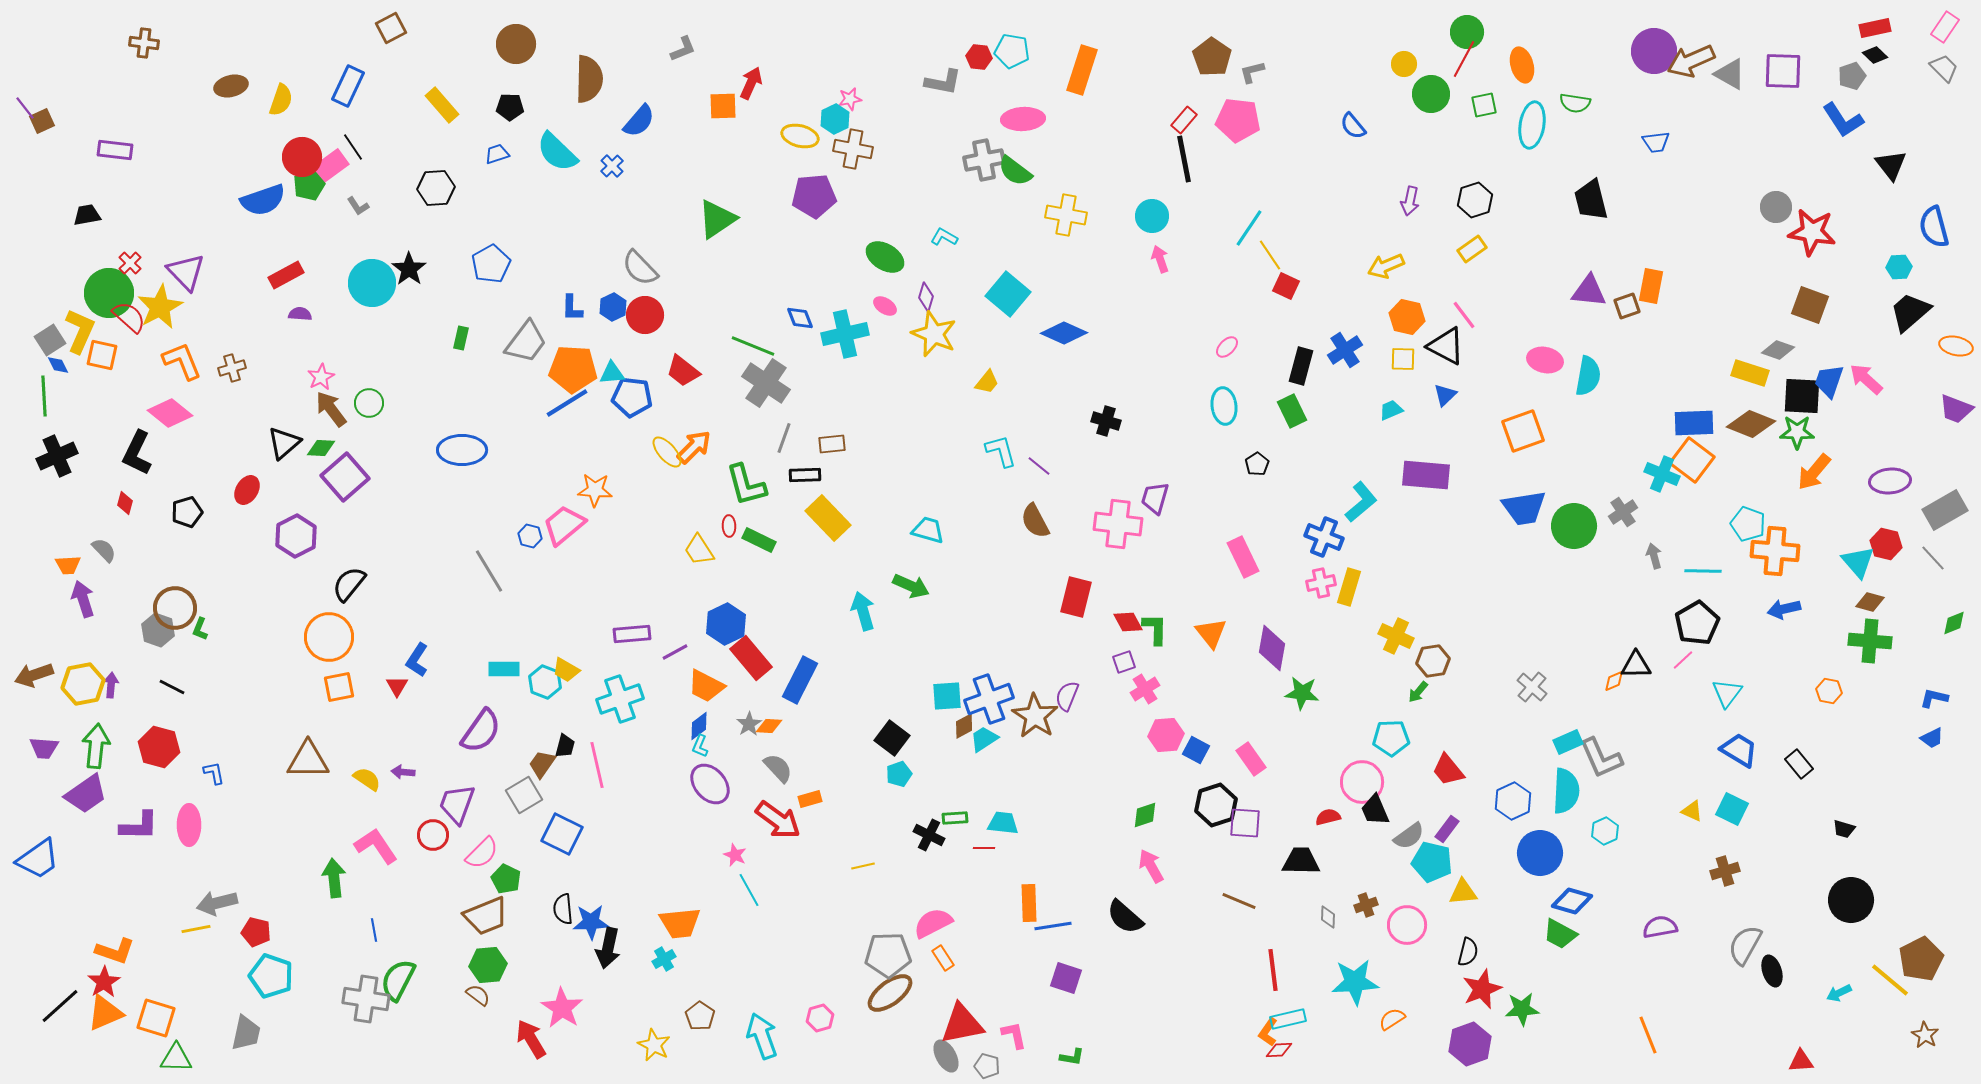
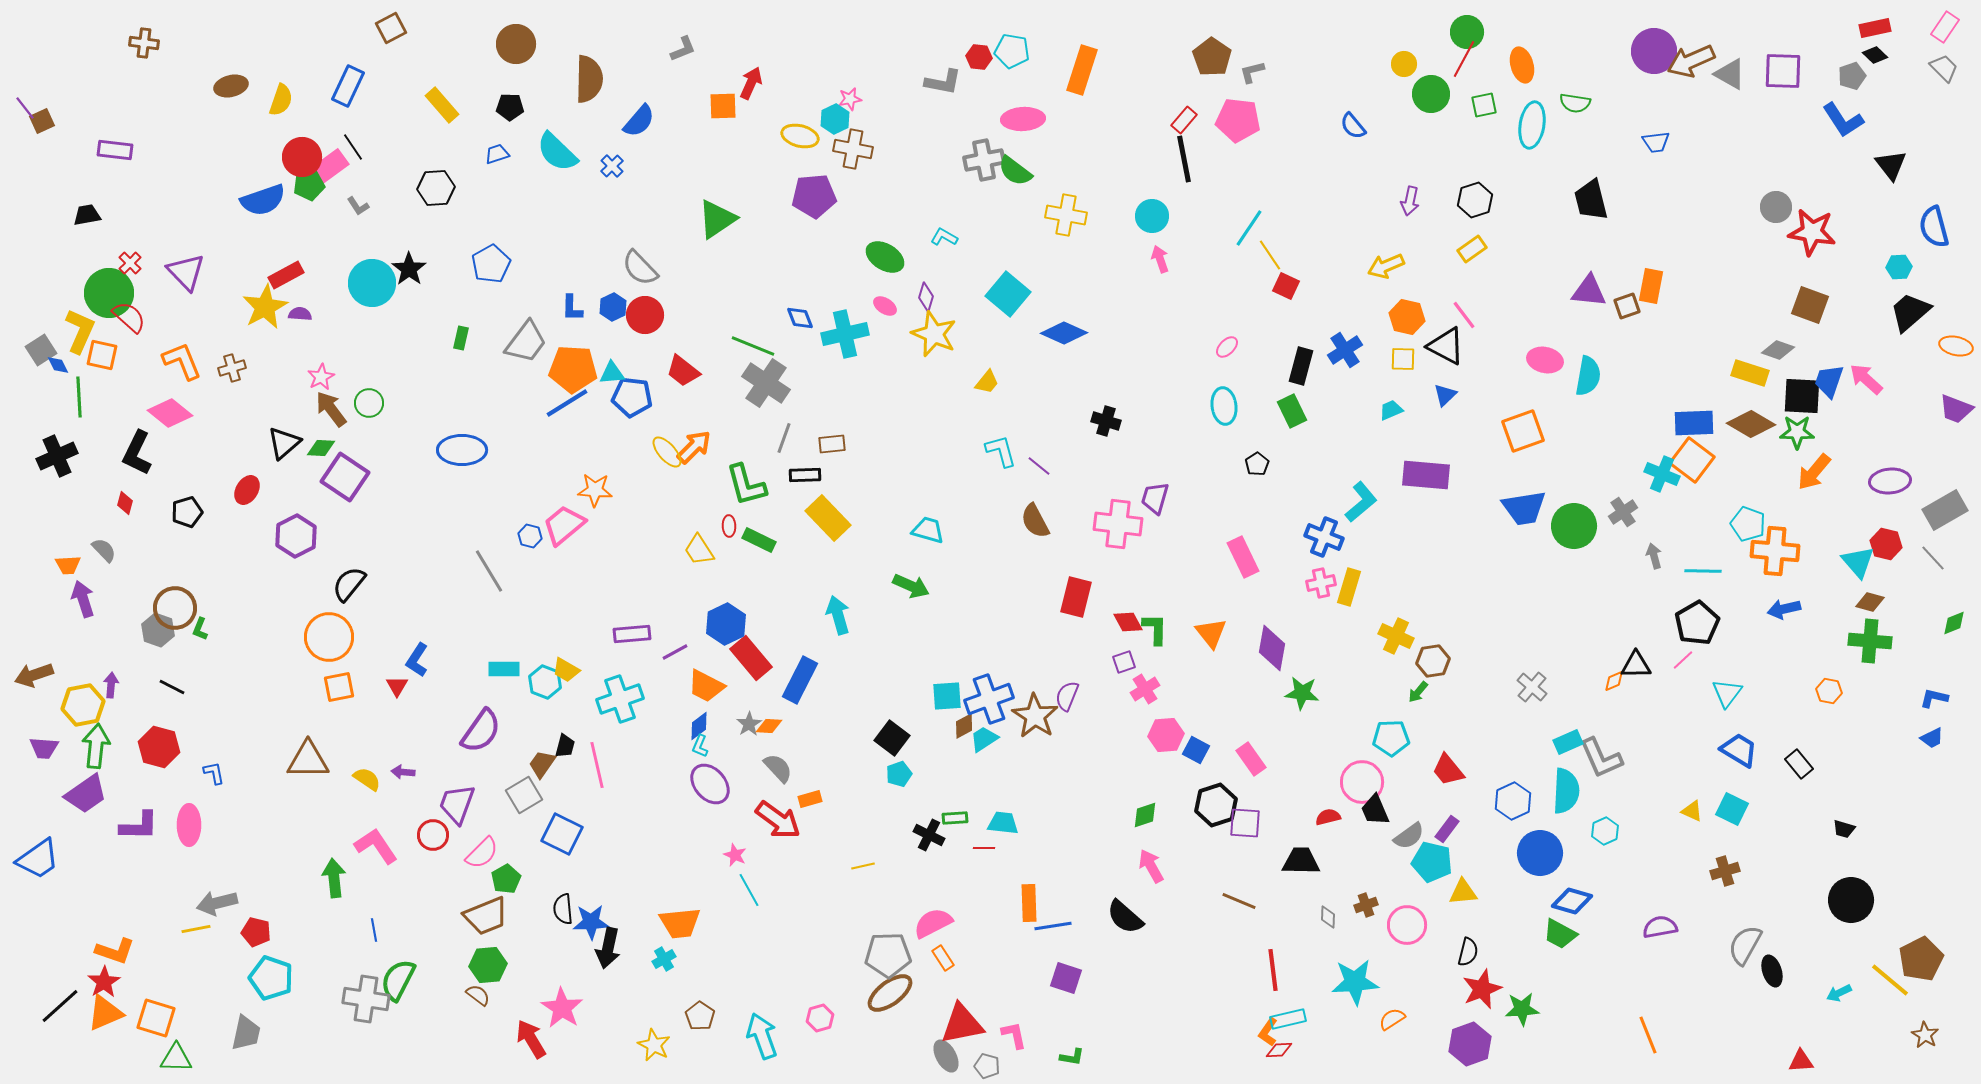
green pentagon at (309, 185): rotated 12 degrees clockwise
yellow star at (160, 307): moved 105 px right
gray square at (50, 340): moved 9 px left, 10 px down
green line at (44, 396): moved 35 px right, 1 px down
brown diamond at (1751, 424): rotated 9 degrees clockwise
purple square at (345, 477): rotated 15 degrees counterclockwise
cyan arrow at (863, 611): moved 25 px left, 4 px down
yellow hexagon at (83, 684): moved 21 px down
green pentagon at (506, 879): rotated 16 degrees clockwise
cyan pentagon at (271, 976): moved 2 px down
